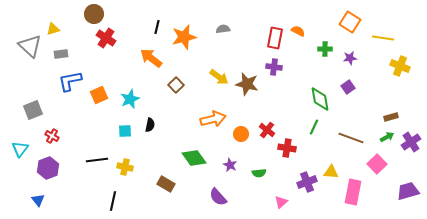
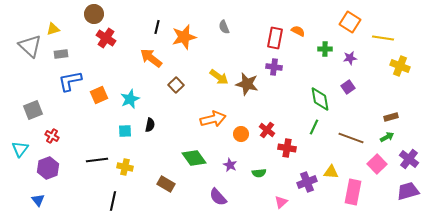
gray semicircle at (223, 29): moved 1 px right, 2 px up; rotated 104 degrees counterclockwise
purple cross at (411, 142): moved 2 px left, 17 px down; rotated 18 degrees counterclockwise
